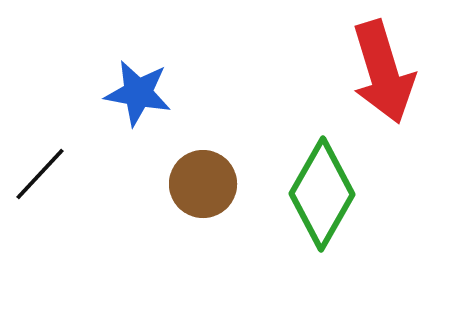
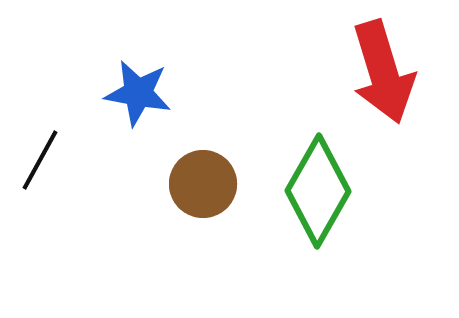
black line: moved 14 px up; rotated 14 degrees counterclockwise
green diamond: moved 4 px left, 3 px up
